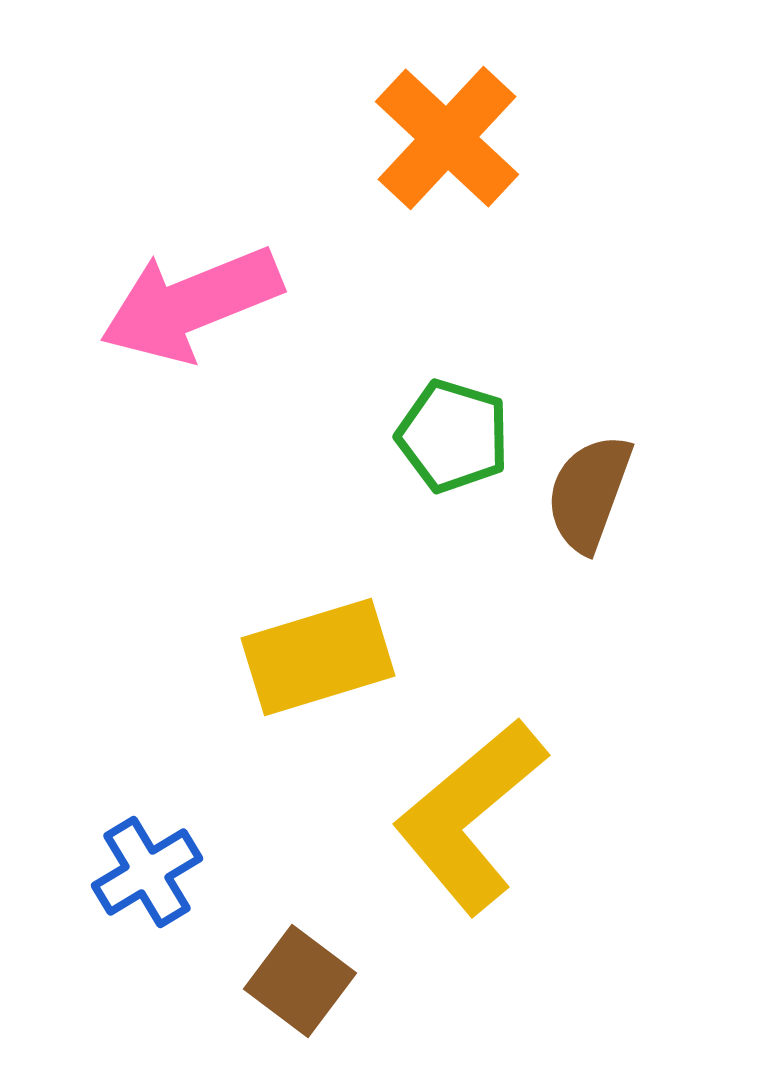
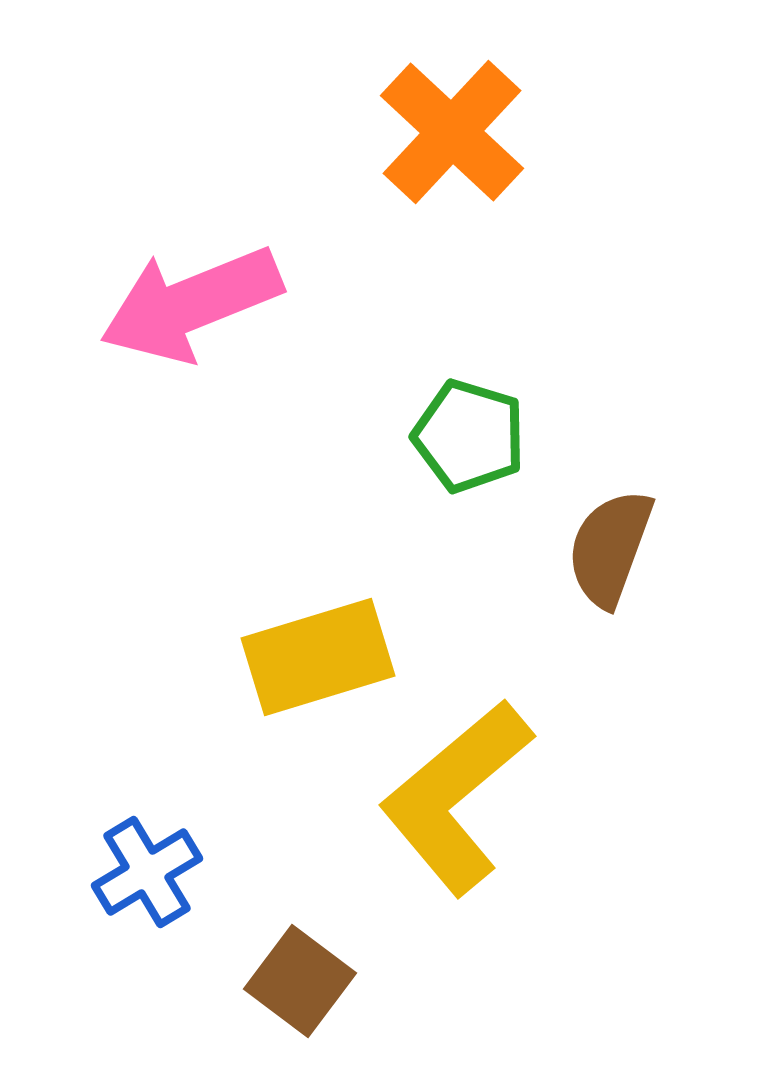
orange cross: moved 5 px right, 6 px up
green pentagon: moved 16 px right
brown semicircle: moved 21 px right, 55 px down
yellow L-shape: moved 14 px left, 19 px up
